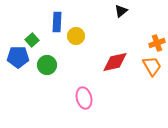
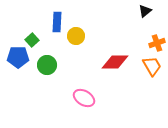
black triangle: moved 24 px right
red diamond: rotated 12 degrees clockwise
pink ellipse: rotated 45 degrees counterclockwise
